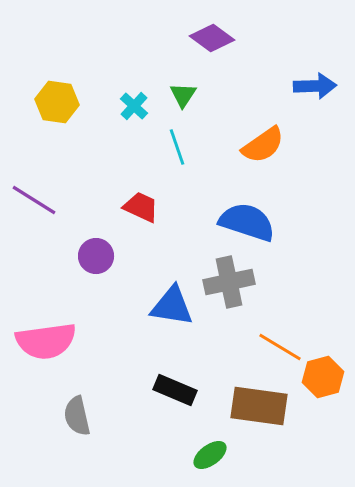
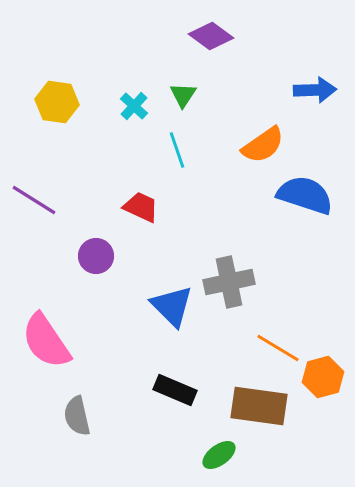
purple diamond: moved 1 px left, 2 px up
blue arrow: moved 4 px down
cyan line: moved 3 px down
blue semicircle: moved 58 px right, 27 px up
blue triangle: rotated 36 degrees clockwise
pink semicircle: rotated 64 degrees clockwise
orange line: moved 2 px left, 1 px down
green ellipse: moved 9 px right
